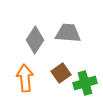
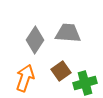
brown square: moved 2 px up
orange arrow: rotated 24 degrees clockwise
